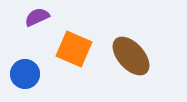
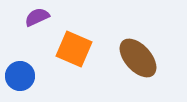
brown ellipse: moved 7 px right, 2 px down
blue circle: moved 5 px left, 2 px down
